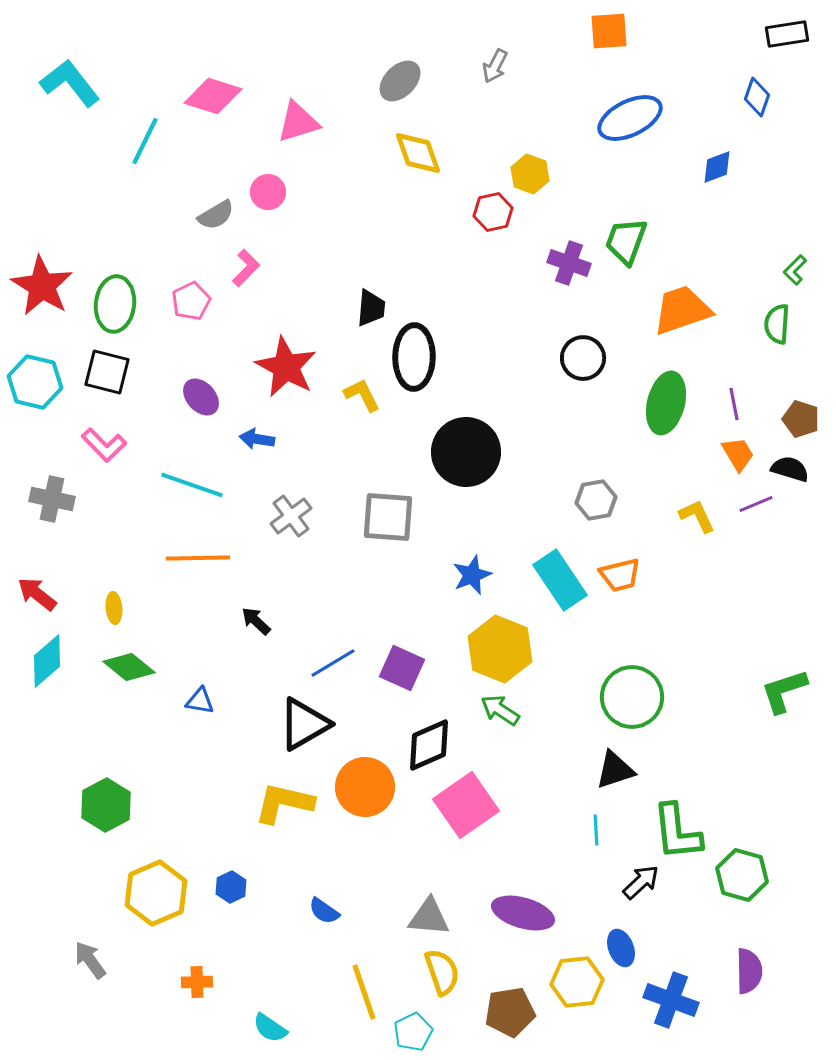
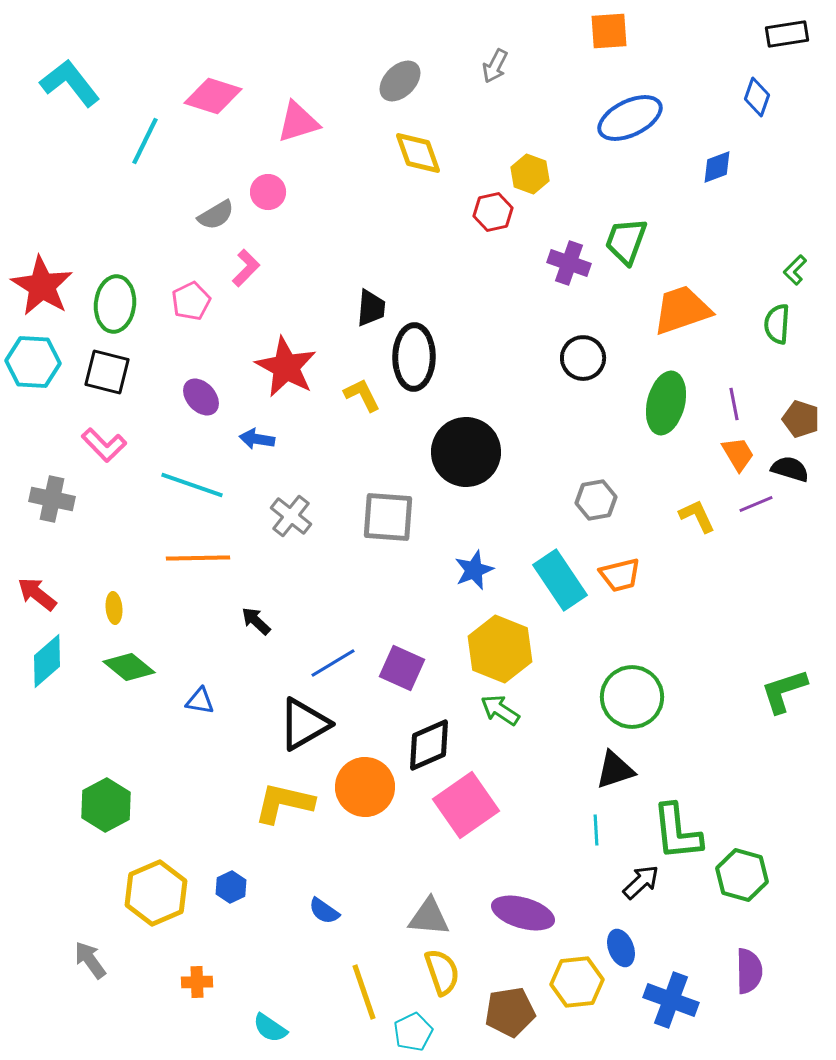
cyan hexagon at (35, 382): moved 2 px left, 20 px up; rotated 10 degrees counterclockwise
gray cross at (291, 516): rotated 15 degrees counterclockwise
blue star at (472, 575): moved 2 px right, 5 px up
